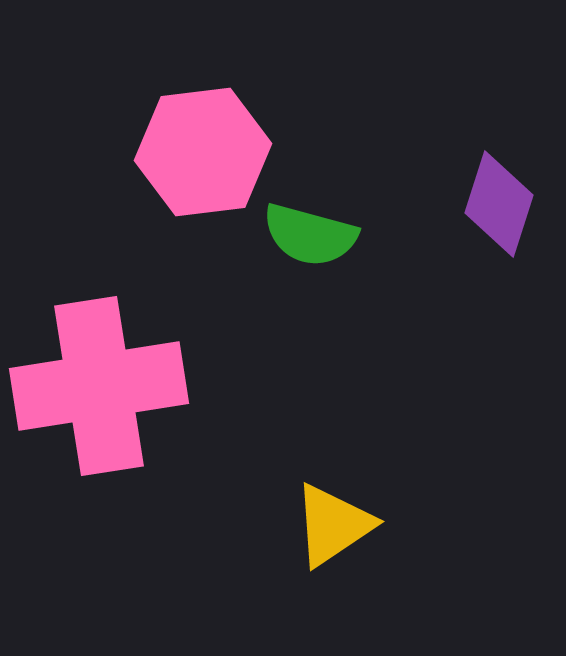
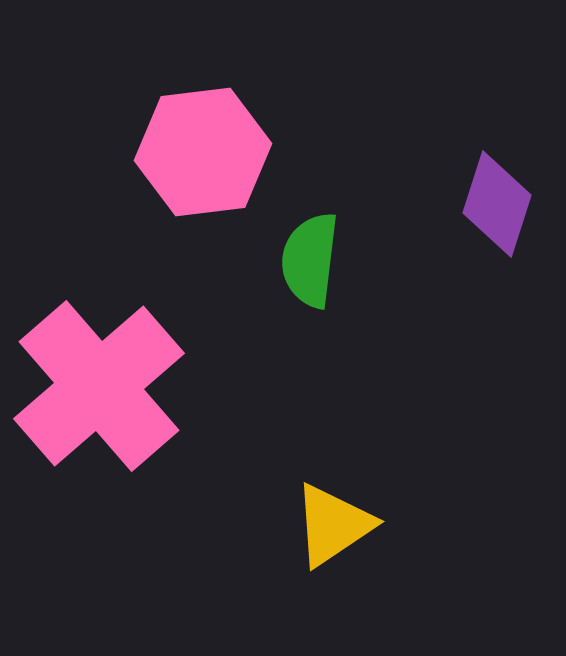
purple diamond: moved 2 px left
green semicircle: moved 25 px down; rotated 82 degrees clockwise
pink cross: rotated 32 degrees counterclockwise
